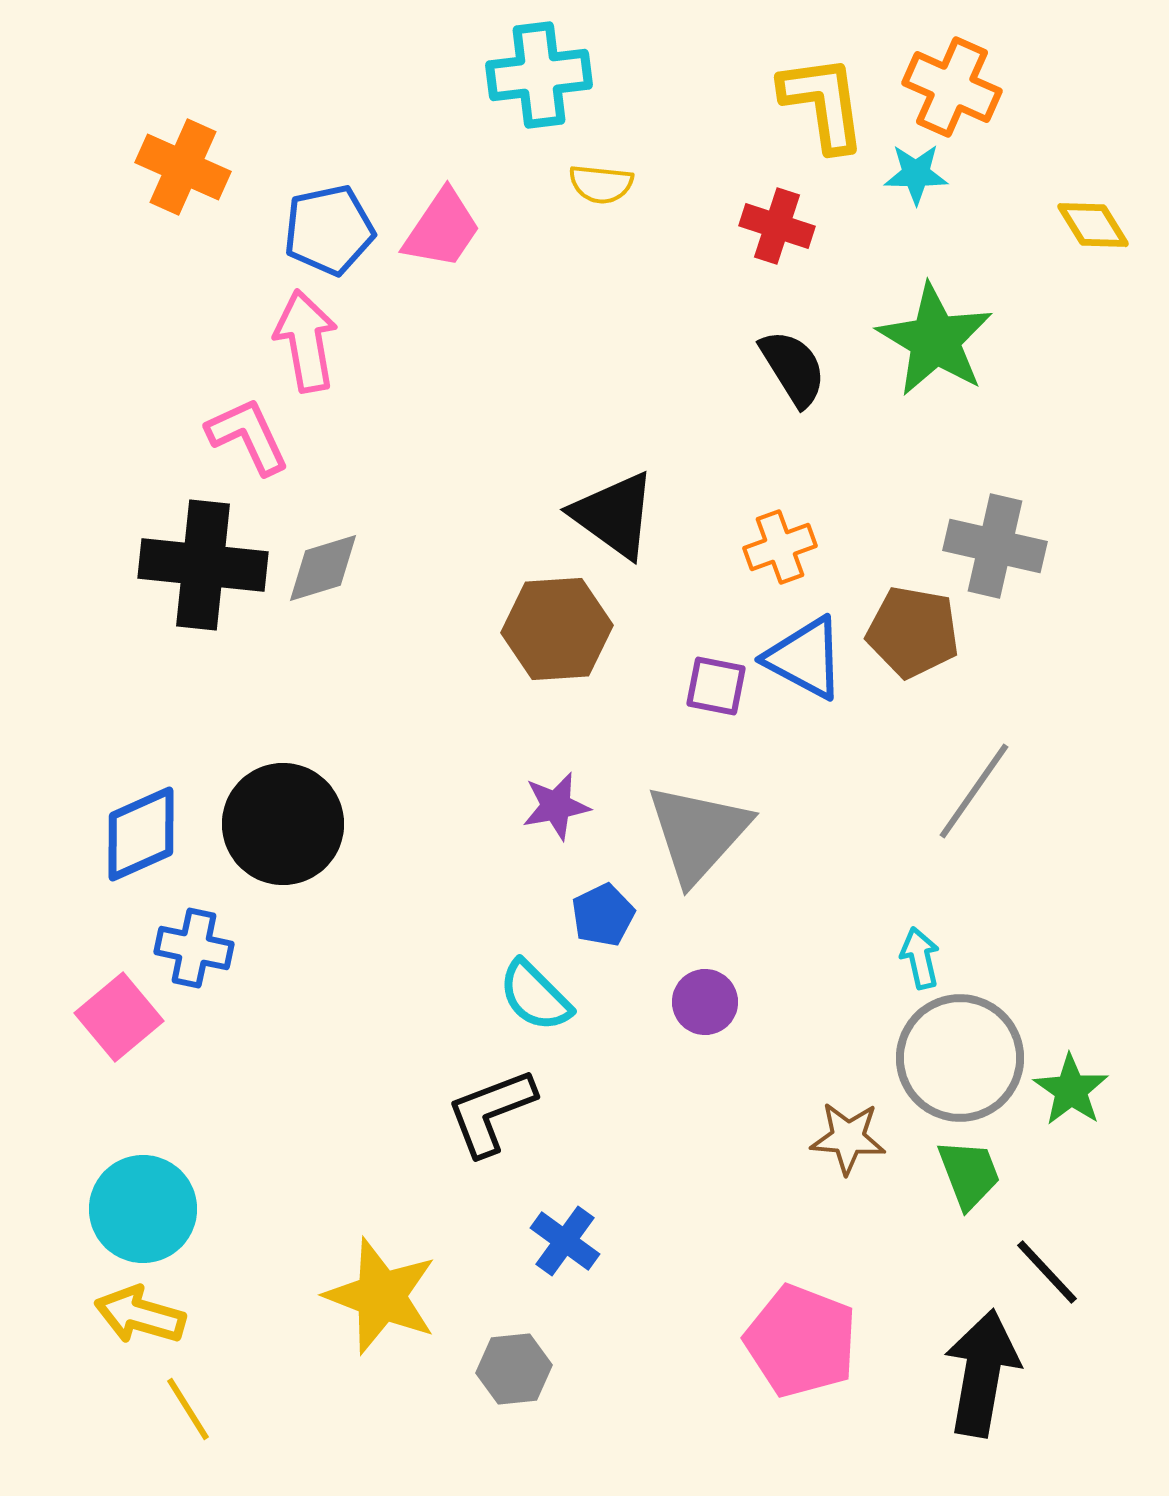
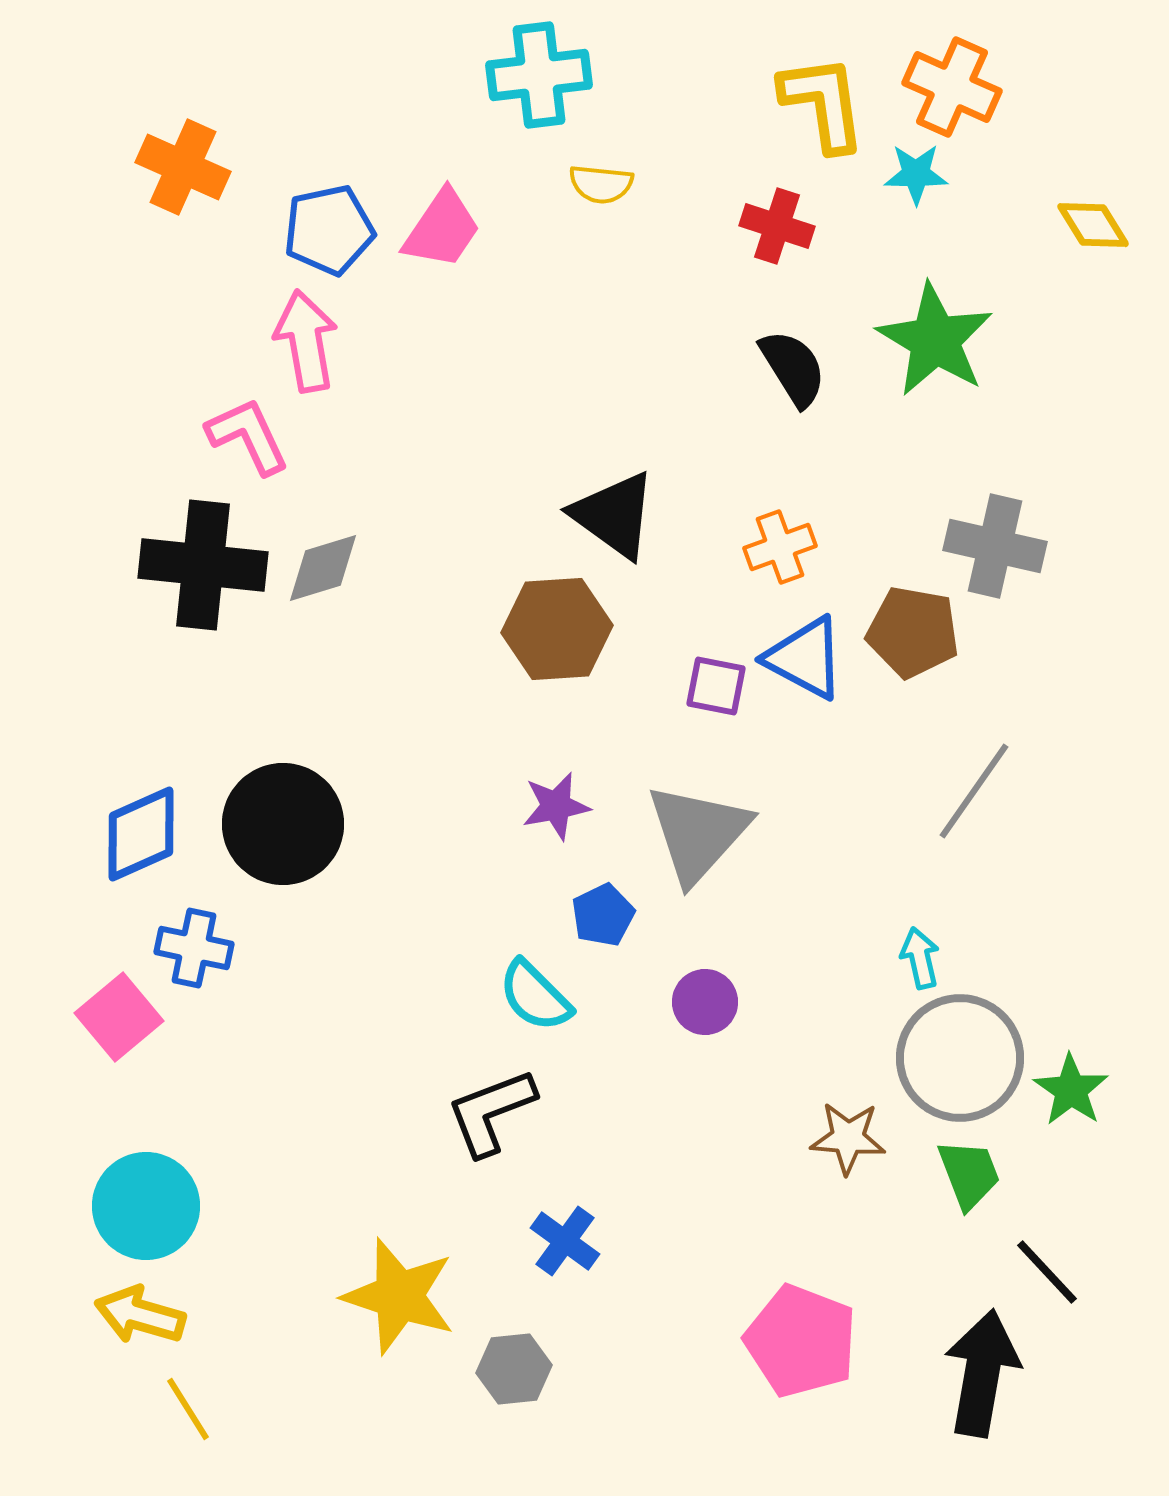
cyan circle at (143, 1209): moved 3 px right, 3 px up
yellow star at (381, 1296): moved 18 px right; rotated 3 degrees counterclockwise
